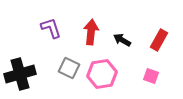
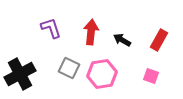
black cross: rotated 12 degrees counterclockwise
